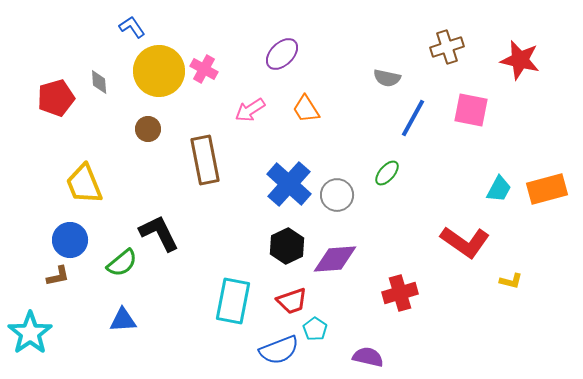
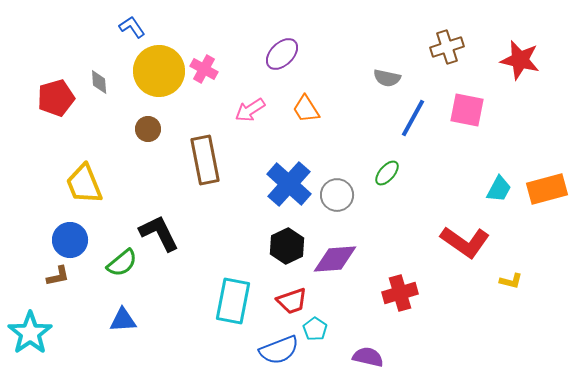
pink square: moved 4 px left
